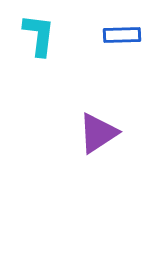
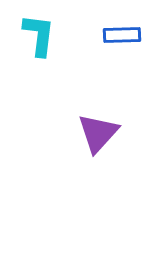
purple triangle: rotated 15 degrees counterclockwise
